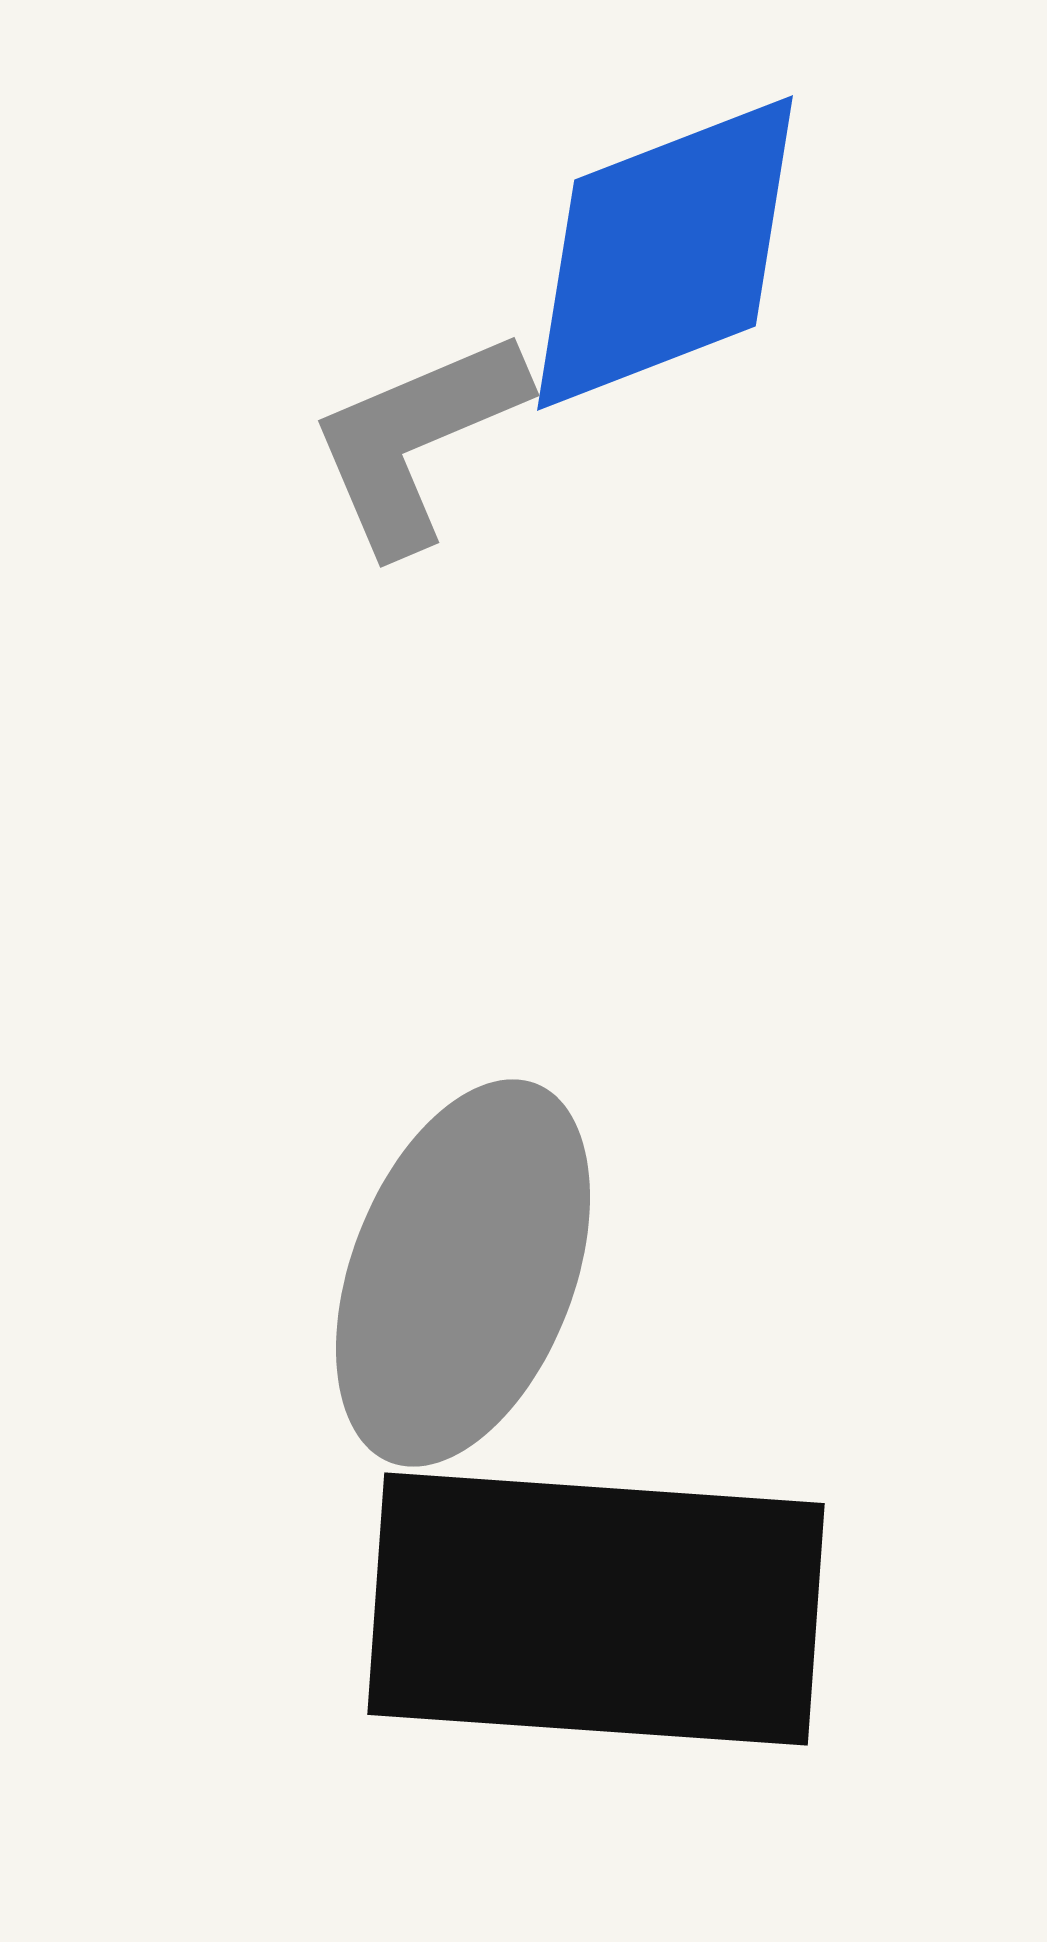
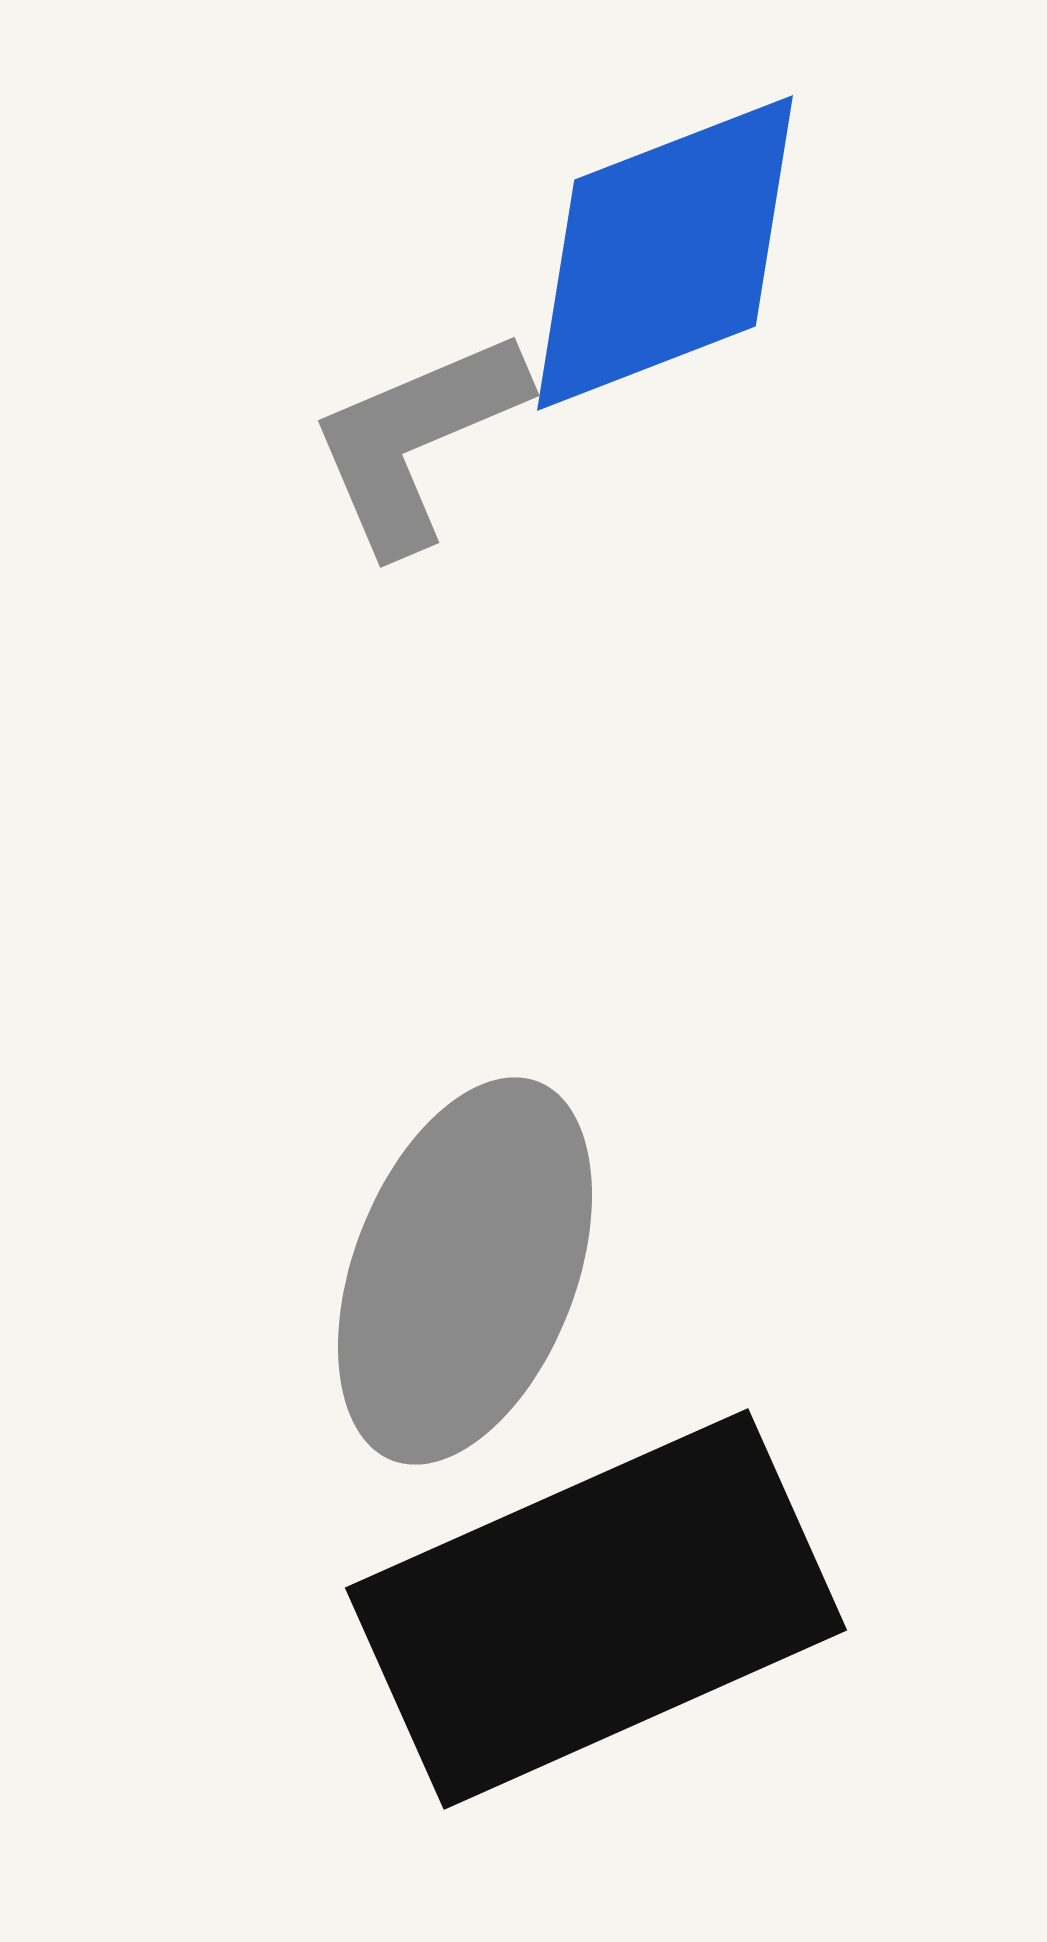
gray ellipse: moved 2 px right, 2 px up
black rectangle: rotated 28 degrees counterclockwise
